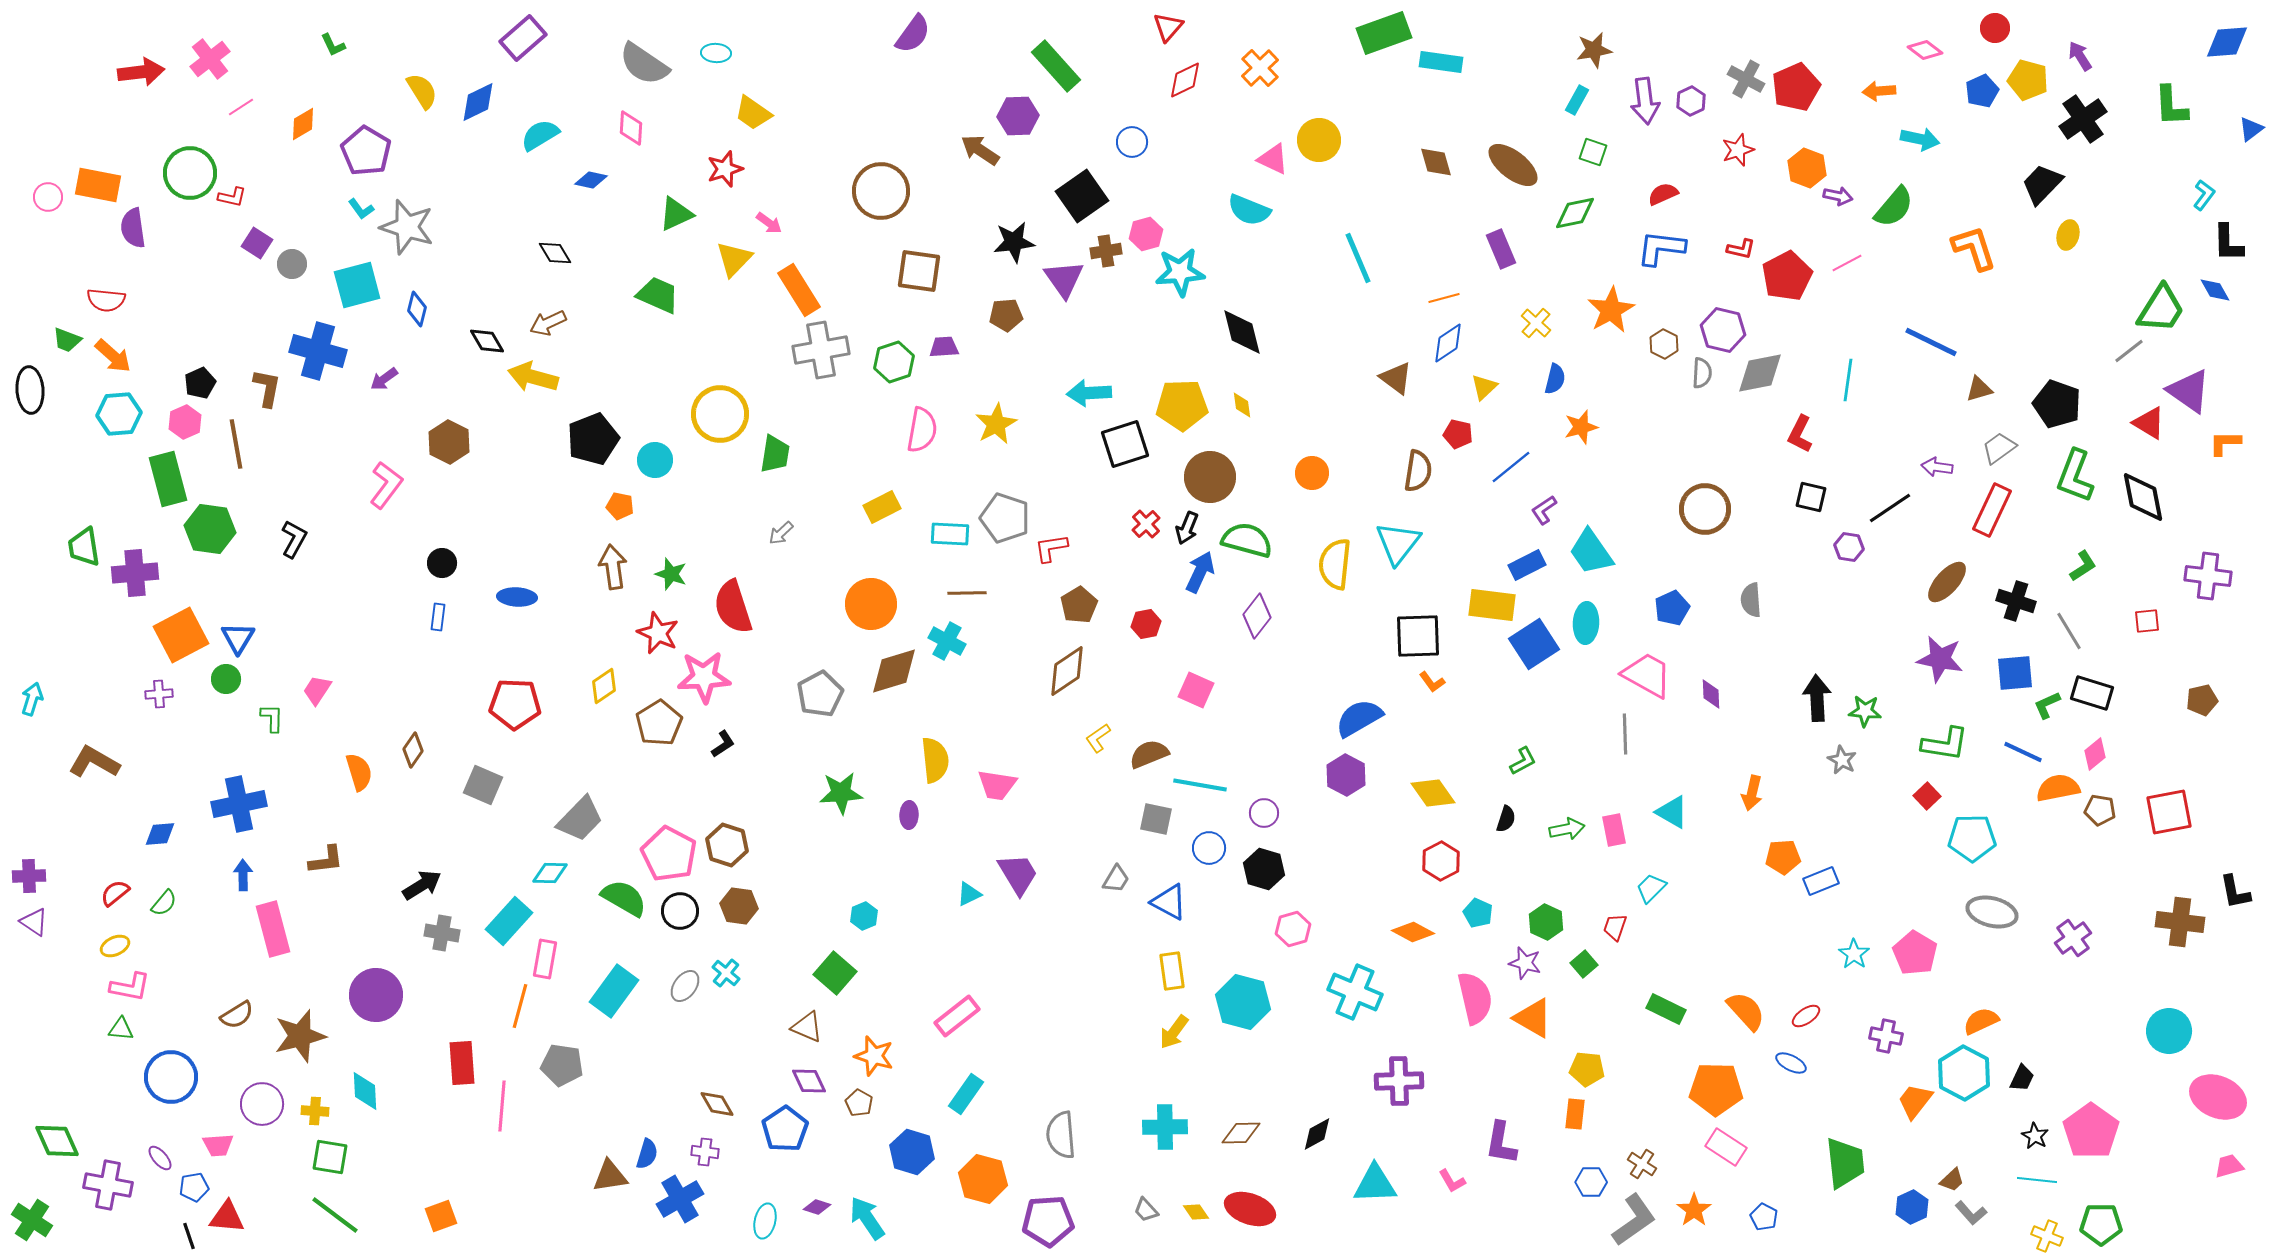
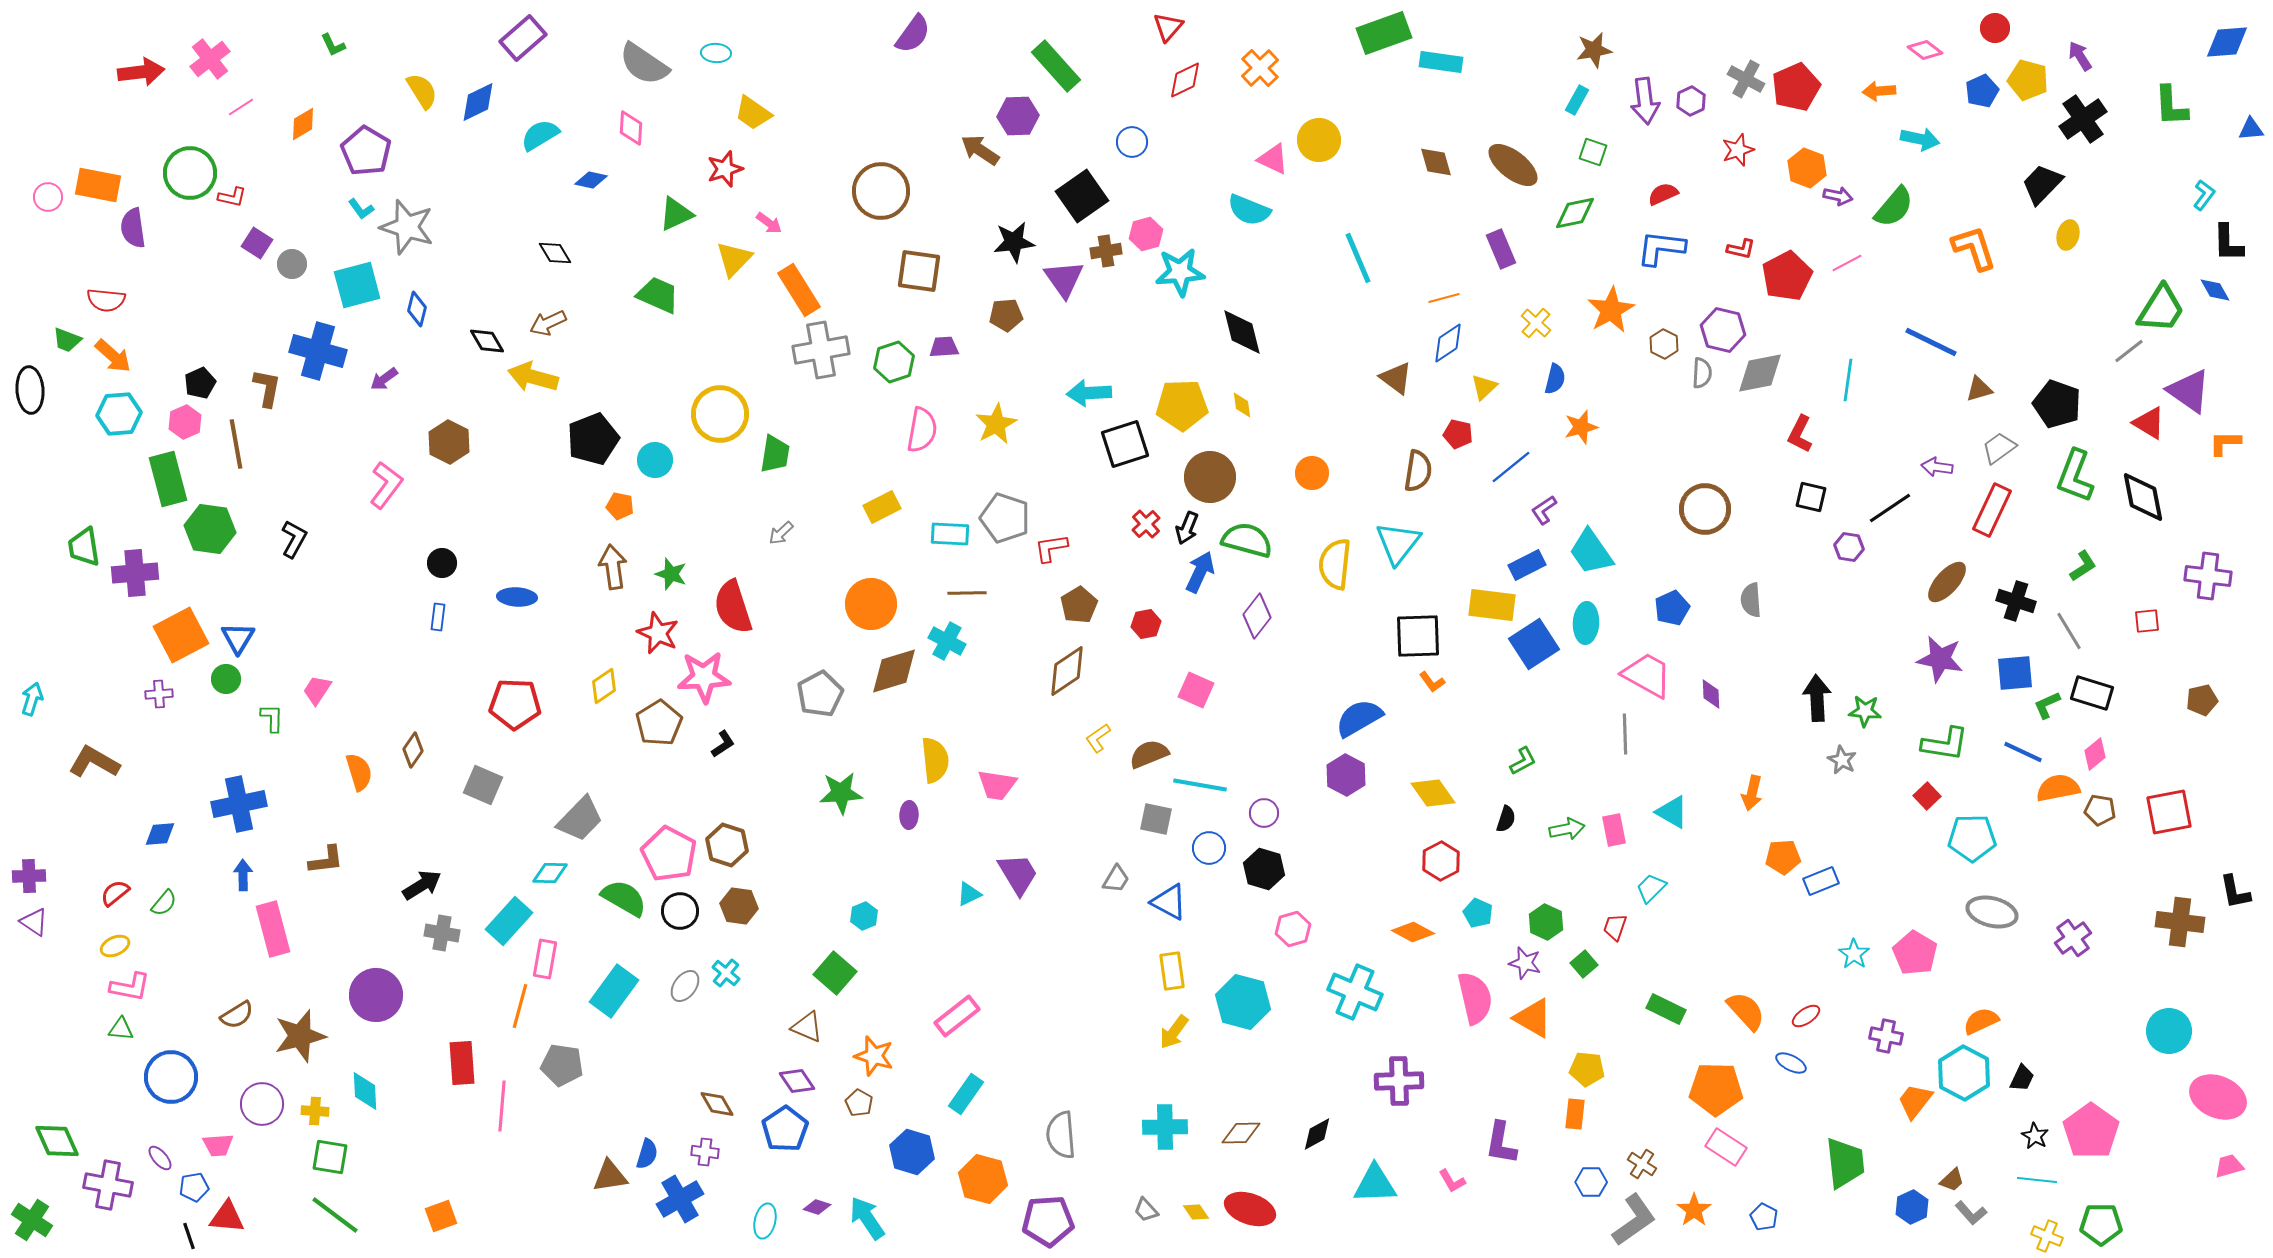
blue triangle at (2251, 129): rotated 32 degrees clockwise
purple diamond at (809, 1081): moved 12 px left; rotated 9 degrees counterclockwise
